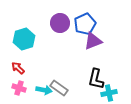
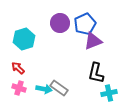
black L-shape: moved 6 px up
cyan arrow: moved 1 px up
